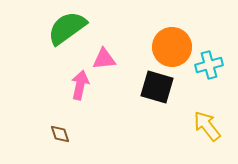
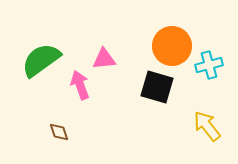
green semicircle: moved 26 px left, 32 px down
orange circle: moved 1 px up
pink arrow: rotated 32 degrees counterclockwise
brown diamond: moved 1 px left, 2 px up
